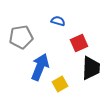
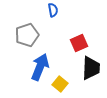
blue semicircle: moved 5 px left, 11 px up; rotated 64 degrees clockwise
gray pentagon: moved 6 px right, 2 px up; rotated 10 degrees counterclockwise
yellow square: rotated 21 degrees counterclockwise
